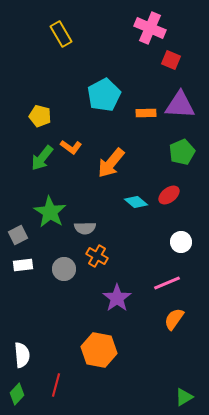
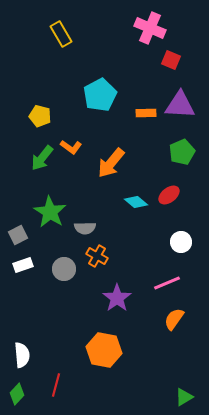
cyan pentagon: moved 4 px left
white rectangle: rotated 12 degrees counterclockwise
orange hexagon: moved 5 px right
